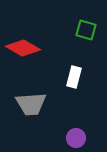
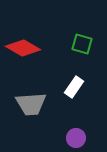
green square: moved 4 px left, 14 px down
white rectangle: moved 10 px down; rotated 20 degrees clockwise
